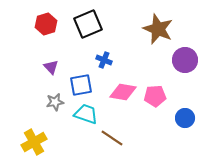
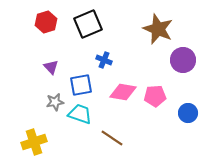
red hexagon: moved 2 px up
purple circle: moved 2 px left
cyan trapezoid: moved 6 px left
blue circle: moved 3 px right, 5 px up
yellow cross: rotated 10 degrees clockwise
